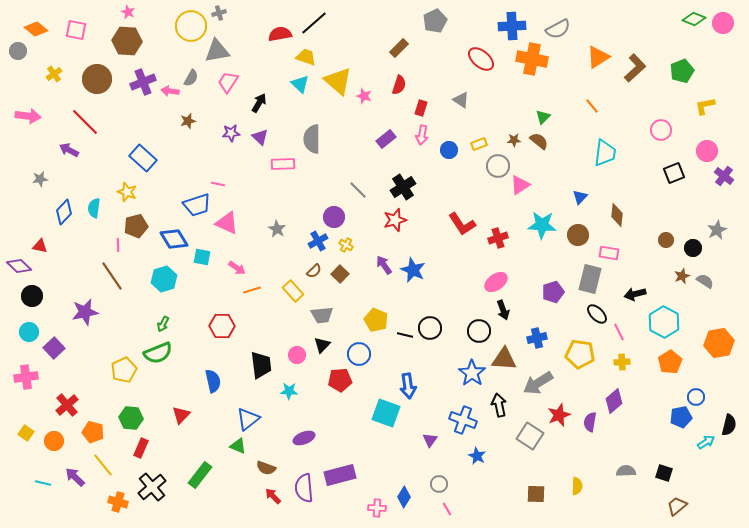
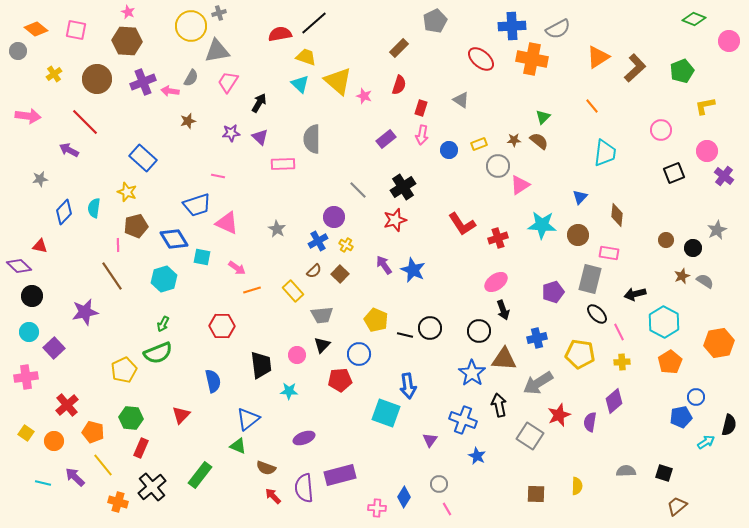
pink circle at (723, 23): moved 6 px right, 18 px down
pink line at (218, 184): moved 8 px up
